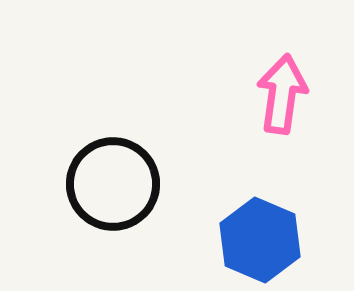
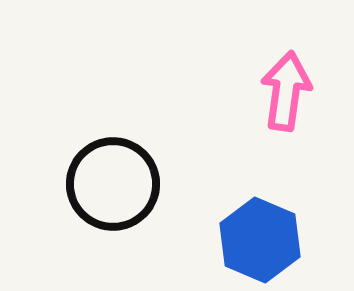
pink arrow: moved 4 px right, 3 px up
